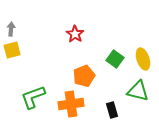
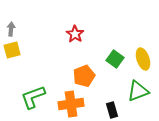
green triangle: rotated 35 degrees counterclockwise
